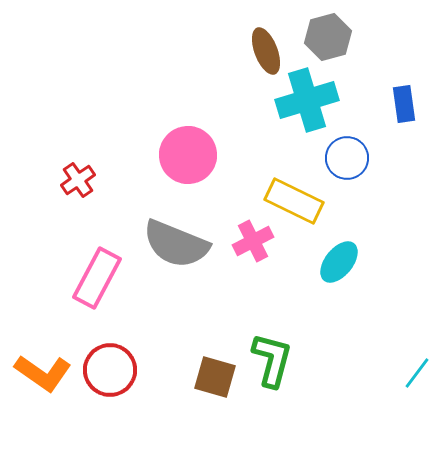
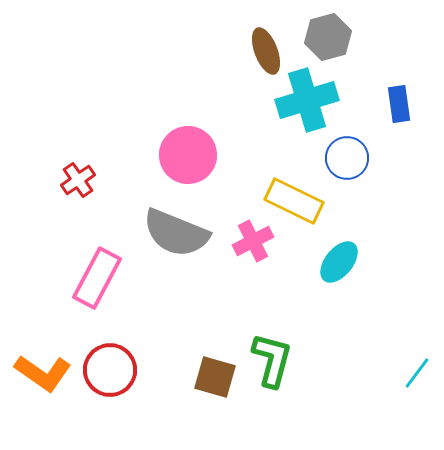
blue rectangle: moved 5 px left
gray semicircle: moved 11 px up
